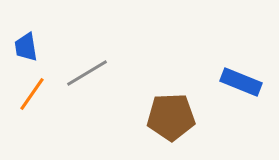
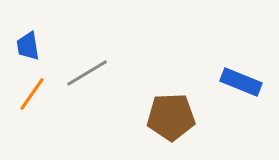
blue trapezoid: moved 2 px right, 1 px up
